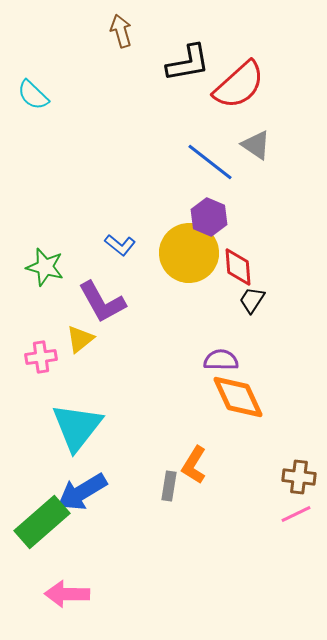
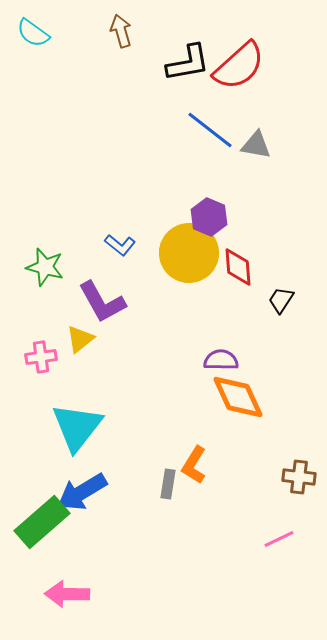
red semicircle: moved 19 px up
cyan semicircle: moved 62 px up; rotated 8 degrees counterclockwise
gray triangle: rotated 24 degrees counterclockwise
blue line: moved 32 px up
black trapezoid: moved 29 px right
gray rectangle: moved 1 px left, 2 px up
pink line: moved 17 px left, 25 px down
